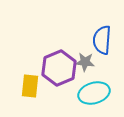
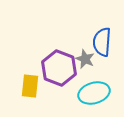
blue semicircle: moved 2 px down
gray star: moved 3 px up; rotated 18 degrees clockwise
purple hexagon: rotated 16 degrees counterclockwise
